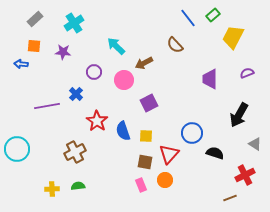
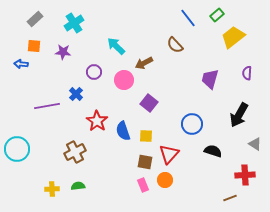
green rectangle: moved 4 px right
yellow trapezoid: rotated 25 degrees clockwise
purple semicircle: rotated 64 degrees counterclockwise
purple trapezoid: rotated 15 degrees clockwise
purple square: rotated 24 degrees counterclockwise
blue circle: moved 9 px up
black semicircle: moved 2 px left, 2 px up
red cross: rotated 24 degrees clockwise
pink rectangle: moved 2 px right
